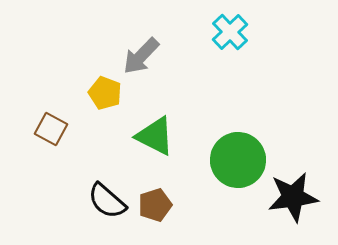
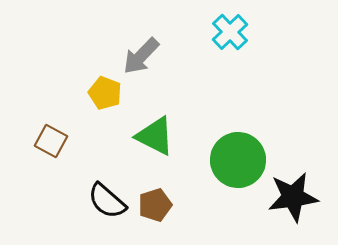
brown square: moved 12 px down
